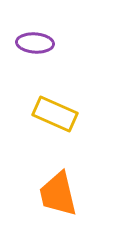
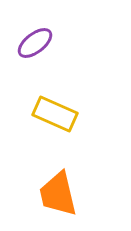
purple ellipse: rotated 42 degrees counterclockwise
